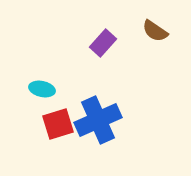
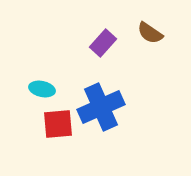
brown semicircle: moved 5 px left, 2 px down
blue cross: moved 3 px right, 13 px up
red square: rotated 12 degrees clockwise
